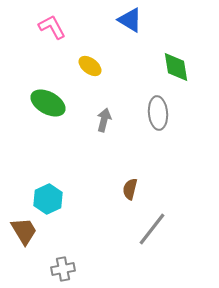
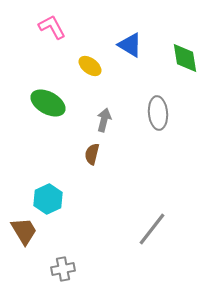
blue triangle: moved 25 px down
green diamond: moved 9 px right, 9 px up
brown semicircle: moved 38 px left, 35 px up
